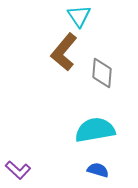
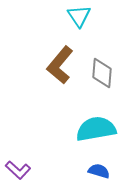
brown L-shape: moved 4 px left, 13 px down
cyan semicircle: moved 1 px right, 1 px up
blue semicircle: moved 1 px right, 1 px down
